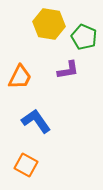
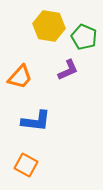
yellow hexagon: moved 2 px down
purple L-shape: rotated 15 degrees counterclockwise
orange trapezoid: rotated 16 degrees clockwise
blue L-shape: rotated 132 degrees clockwise
